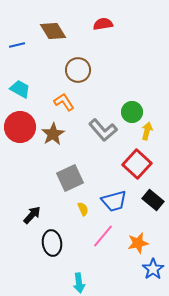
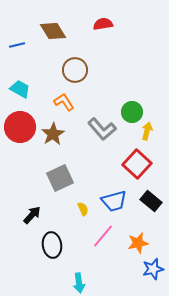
brown circle: moved 3 px left
gray L-shape: moved 1 px left, 1 px up
gray square: moved 10 px left
black rectangle: moved 2 px left, 1 px down
black ellipse: moved 2 px down
blue star: rotated 20 degrees clockwise
